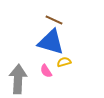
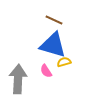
blue triangle: moved 2 px right, 3 px down
